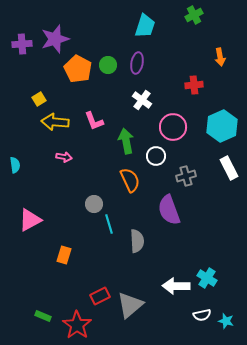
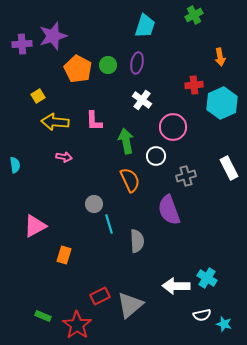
purple star: moved 2 px left, 3 px up
yellow square: moved 1 px left, 3 px up
pink L-shape: rotated 20 degrees clockwise
cyan hexagon: moved 23 px up
pink triangle: moved 5 px right, 6 px down
cyan star: moved 2 px left, 3 px down
